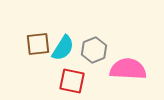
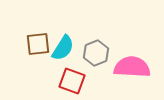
gray hexagon: moved 2 px right, 3 px down
pink semicircle: moved 4 px right, 2 px up
red square: rotated 8 degrees clockwise
